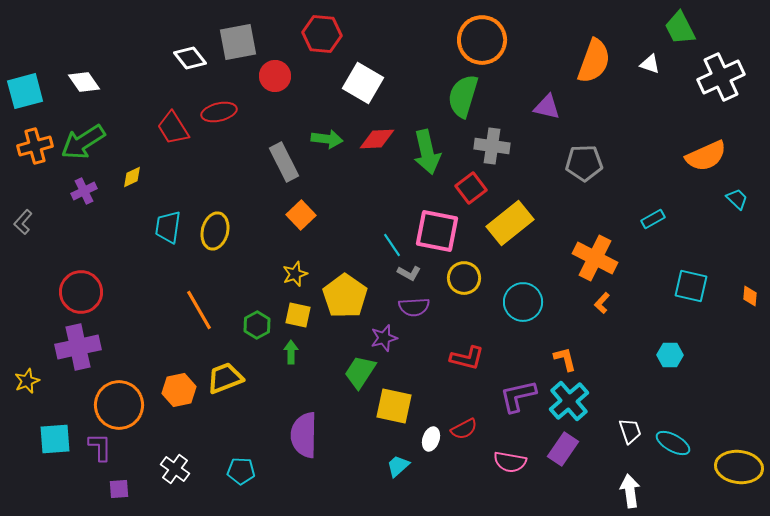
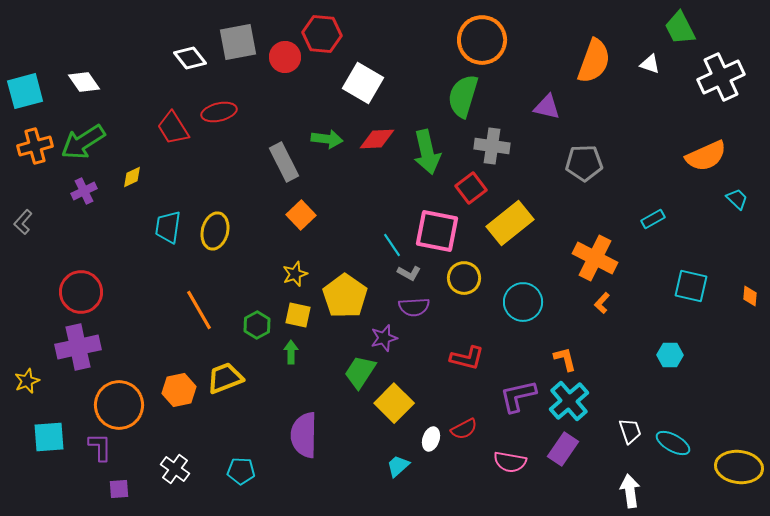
red circle at (275, 76): moved 10 px right, 19 px up
yellow square at (394, 406): moved 3 px up; rotated 33 degrees clockwise
cyan square at (55, 439): moved 6 px left, 2 px up
